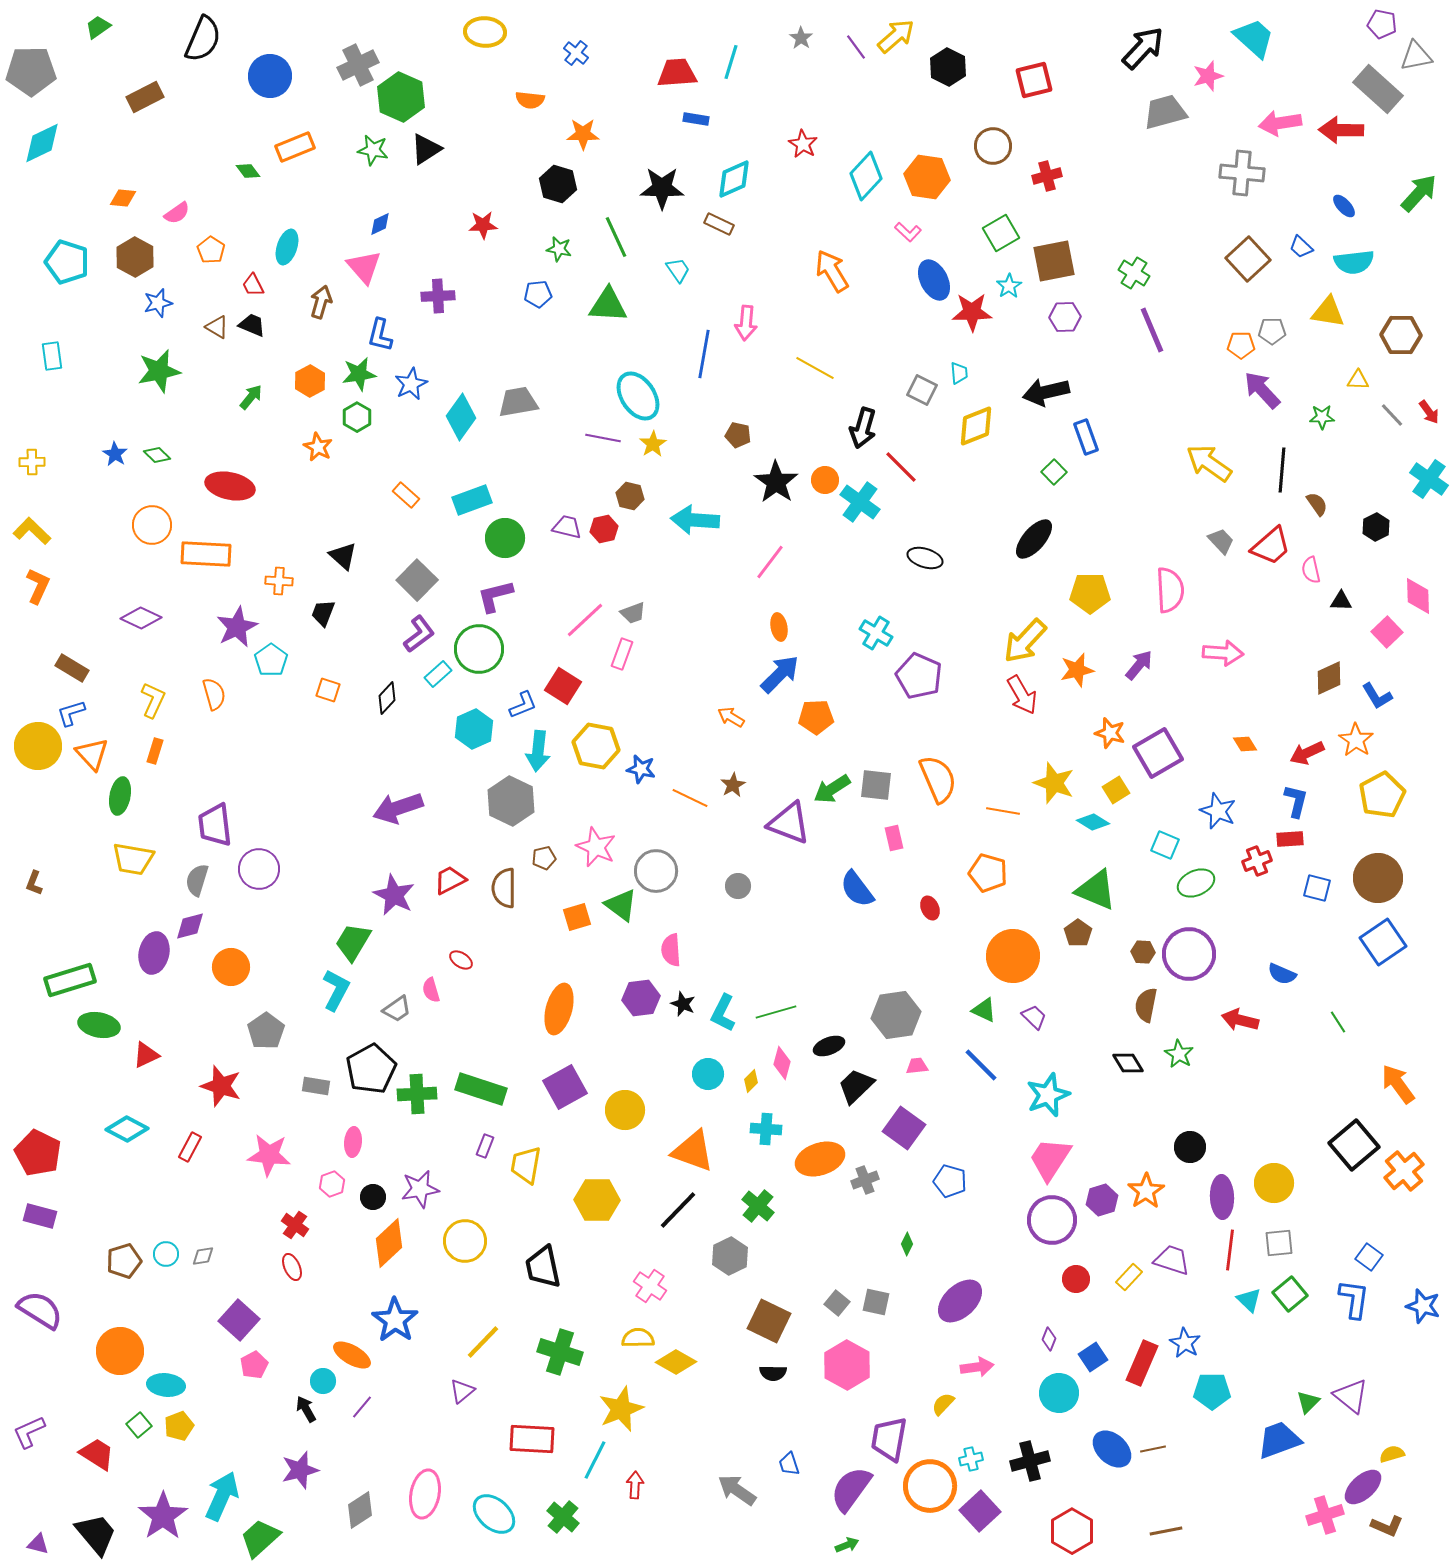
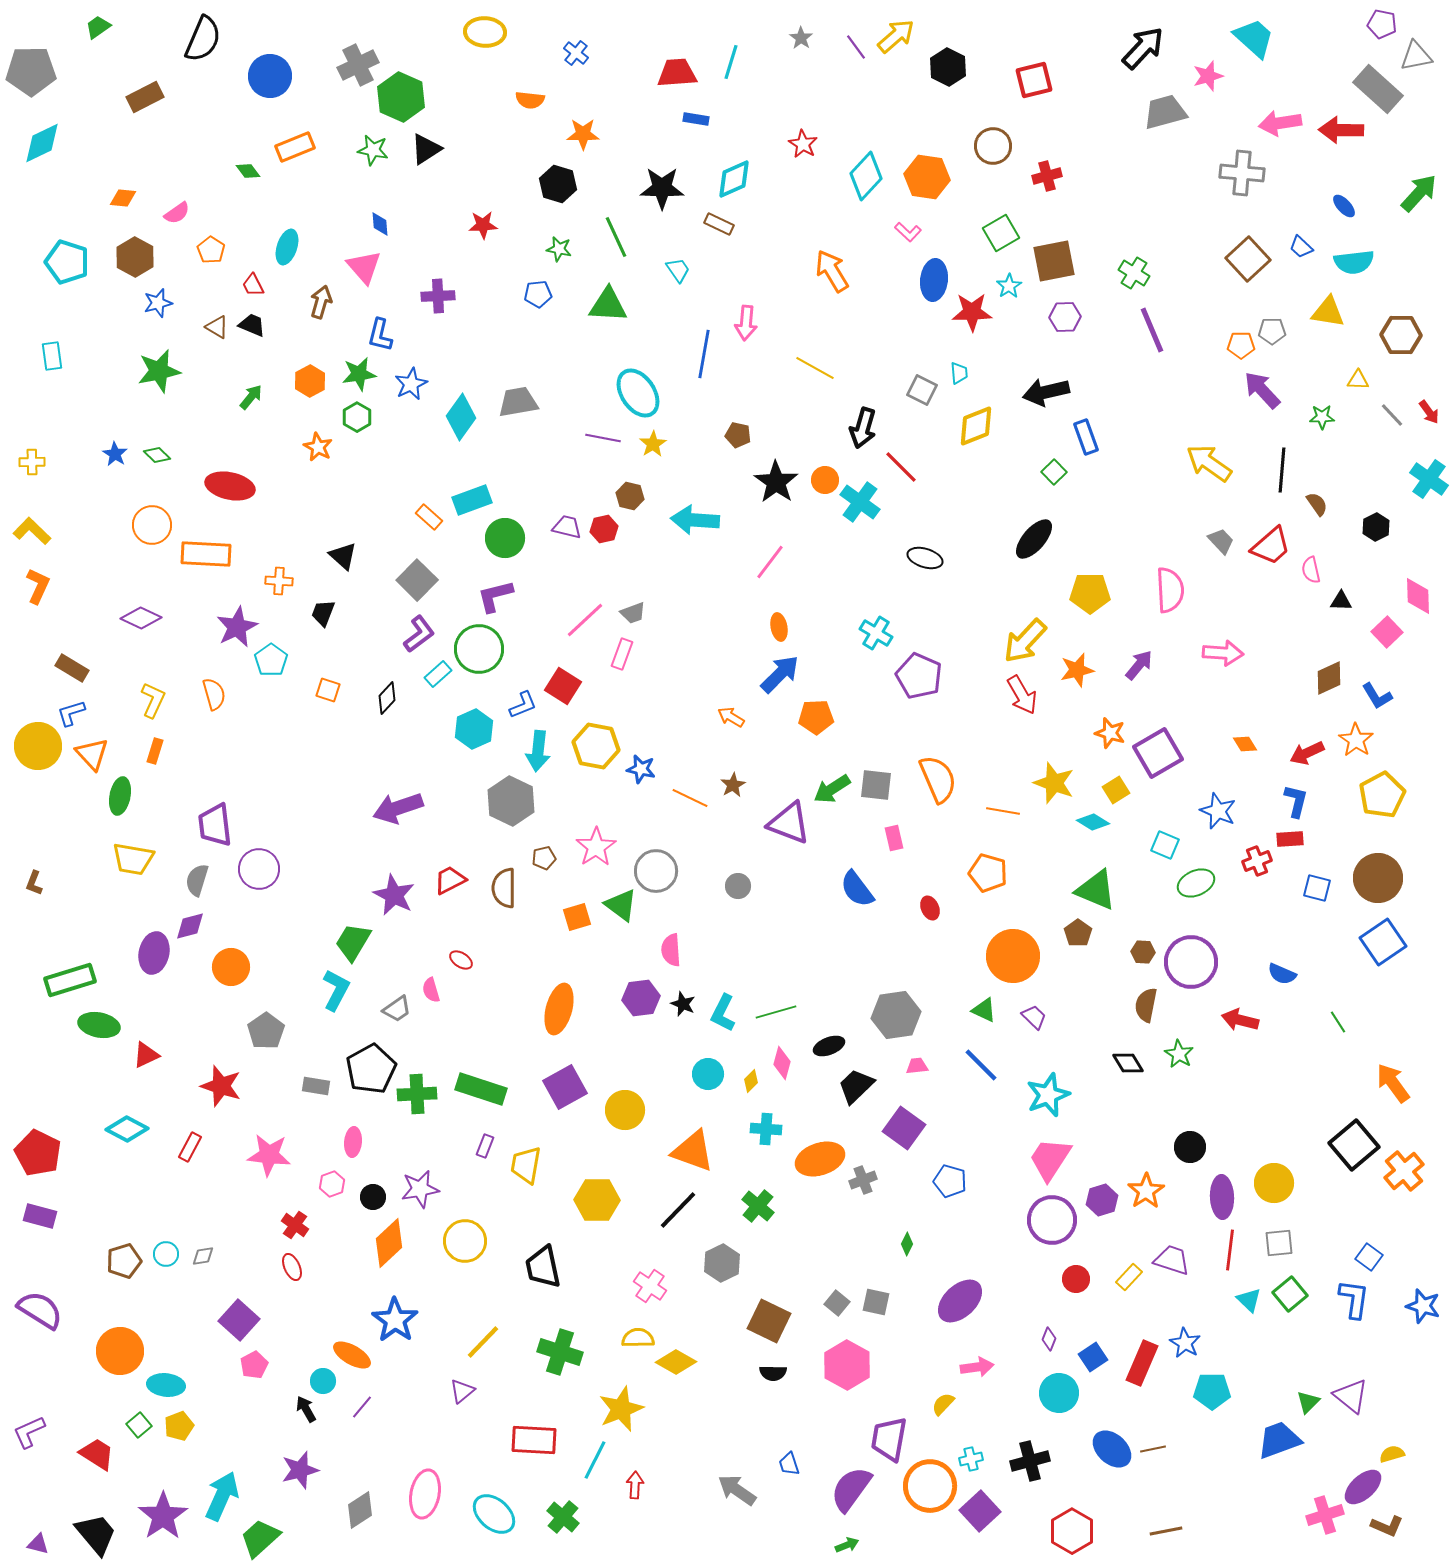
blue diamond at (380, 224): rotated 70 degrees counterclockwise
blue ellipse at (934, 280): rotated 33 degrees clockwise
cyan ellipse at (638, 396): moved 3 px up
orange rectangle at (406, 495): moved 23 px right, 22 px down
pink star at (596, 847): rotated 15 degrees clockwise
purple circle at (1189, 954): moved 2 px right, 8 px down
orange arrow at (1398, 1084): moved 5 px left, 1 px up
gray cross at (865, 1180): moved 2 px left
gray hexagon at (730, 1256): moved 8 px left, 7 px down
red rectangle at (532, 1439): moved 2 px right, 1 px down
